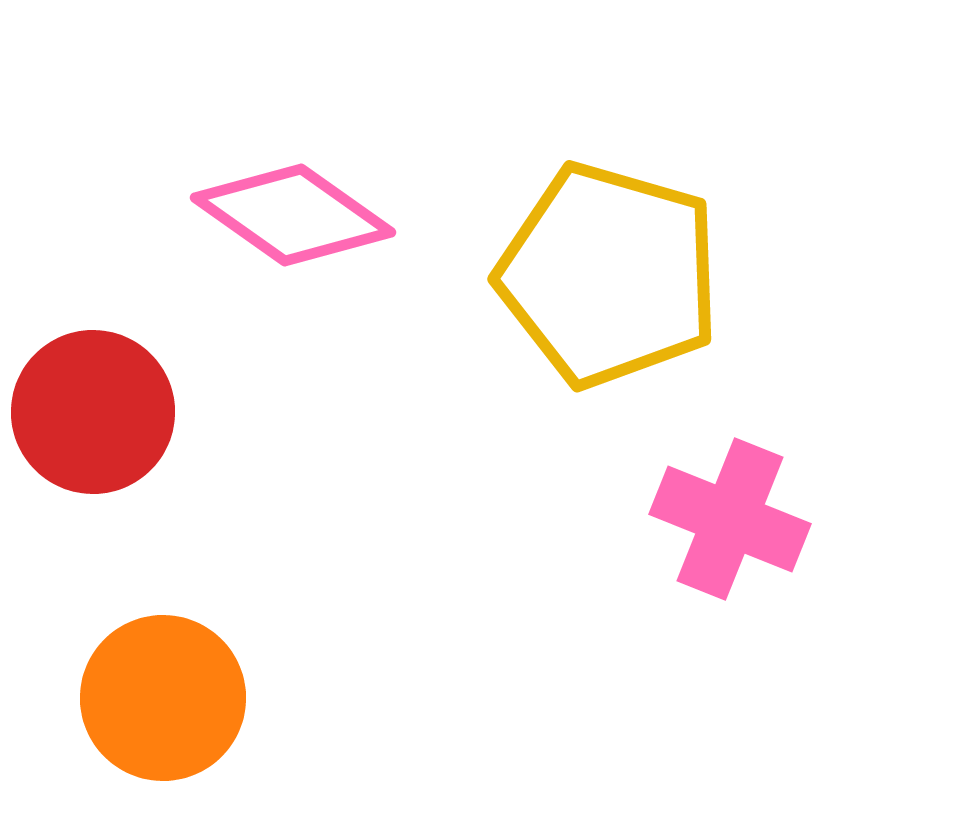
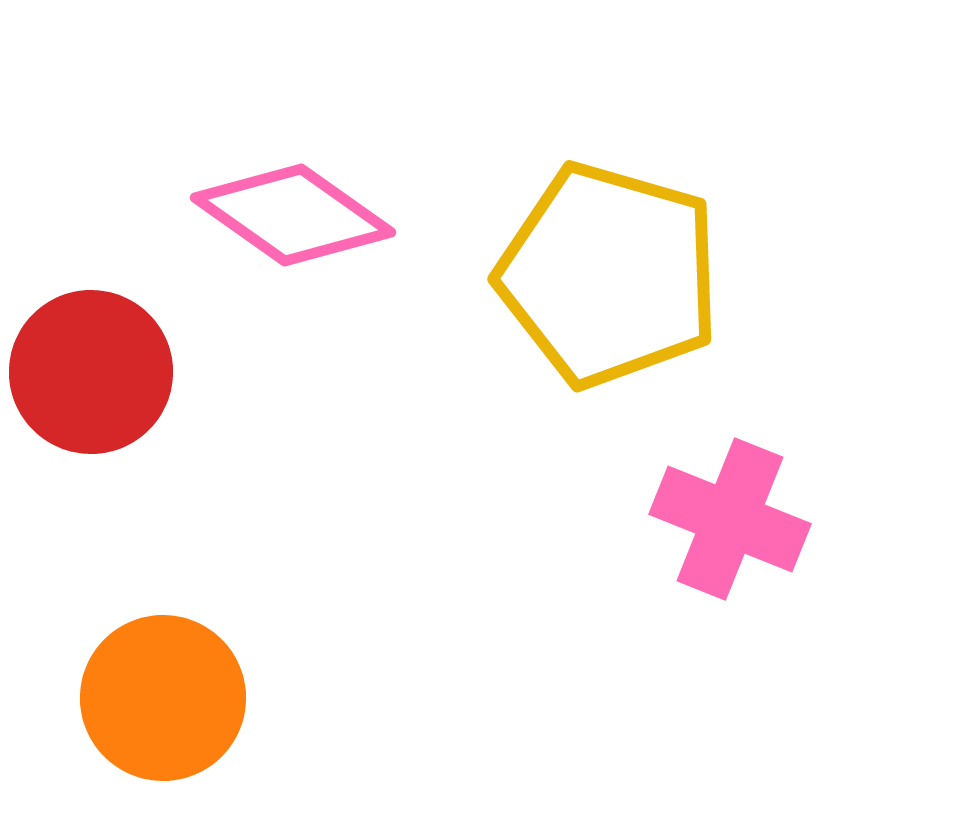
red circle: moved 2 px left, 40 px up
